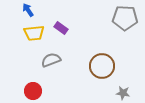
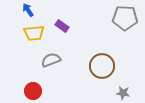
purple rectangle: moved 1 px right, 2 px up
